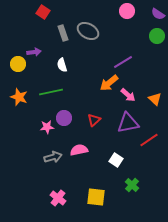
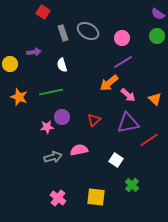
pink circle: moved 5 px left, 27 px down
yellow circle: moved 8 px left
purple circle: moved 2 px left, 1 px up
